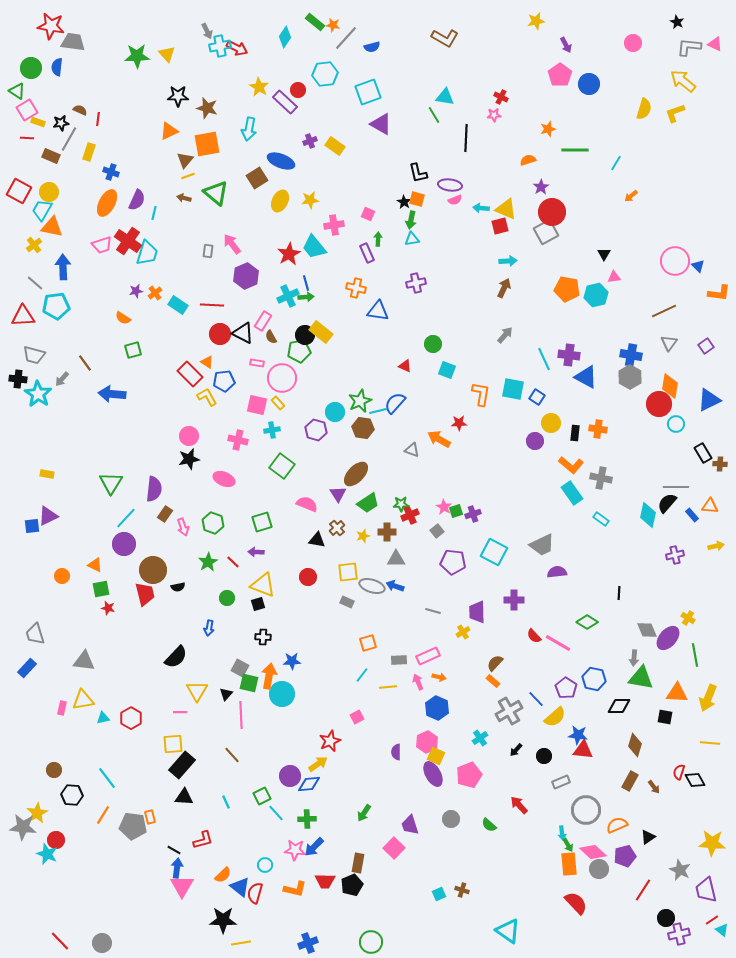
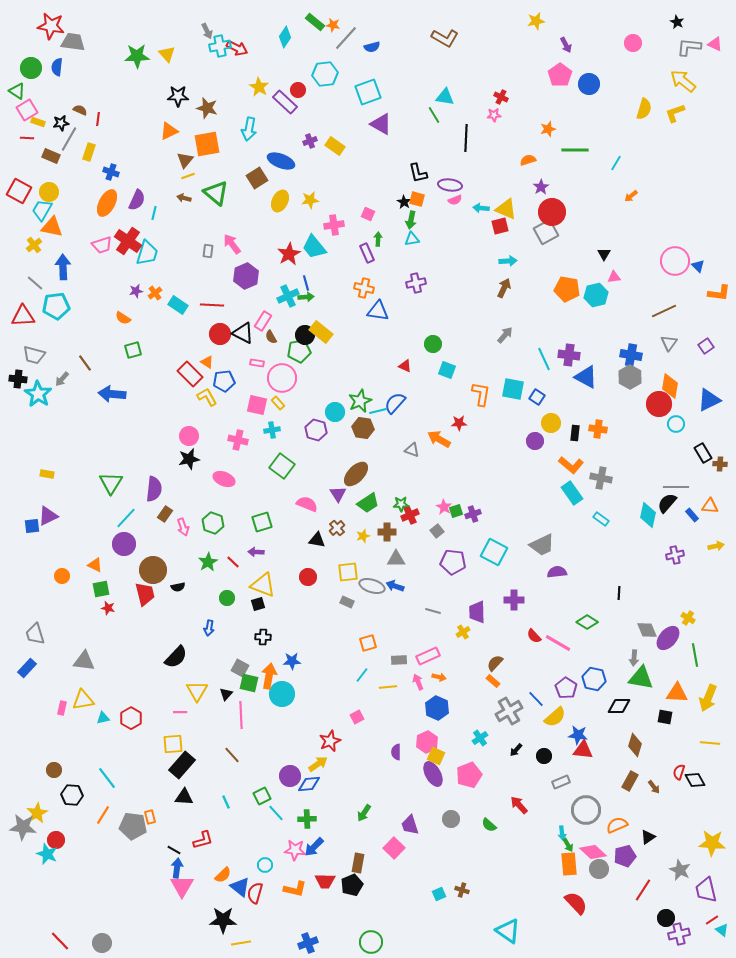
orange cross at (356, 288): moved 8 px right
